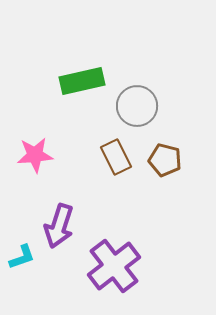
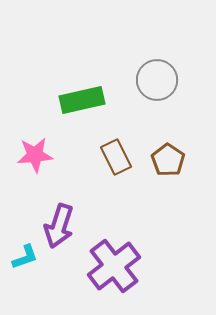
green rectangle: moved 19 px down
gray circle: moved 20 px right, 26 px up
brown pentagon: moved 3 px right; rotated 20 degrees clockwise
cyan L-shape: moved 3 px right
